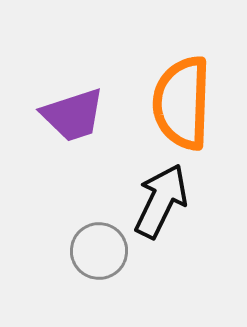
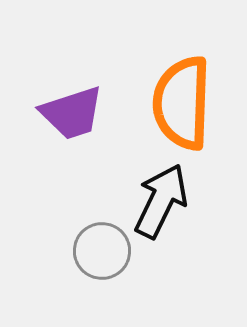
purple trapezoid: moved 1 px left, 2 px up
gray circle: moved 3 px right
